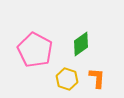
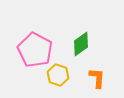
yellow hexagon: moved 9 px left, 4 px up
